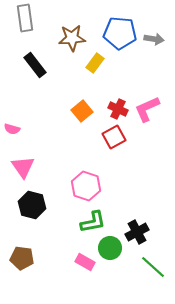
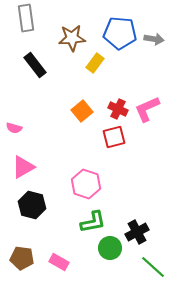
gray rectangle: moved 1 px right
pink semicircle: moved 2 px right, 1 px up
red square: rotated 15 degrees clockwise
pink triangle: rotated 35 degrees clockwise
pink hexagon: moved 2 px up
pink rectangle: moved 26 px left
